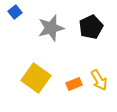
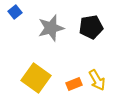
black pentagon: rotated 15 degrees clockwise
yellow arrow: moved 2 px left
